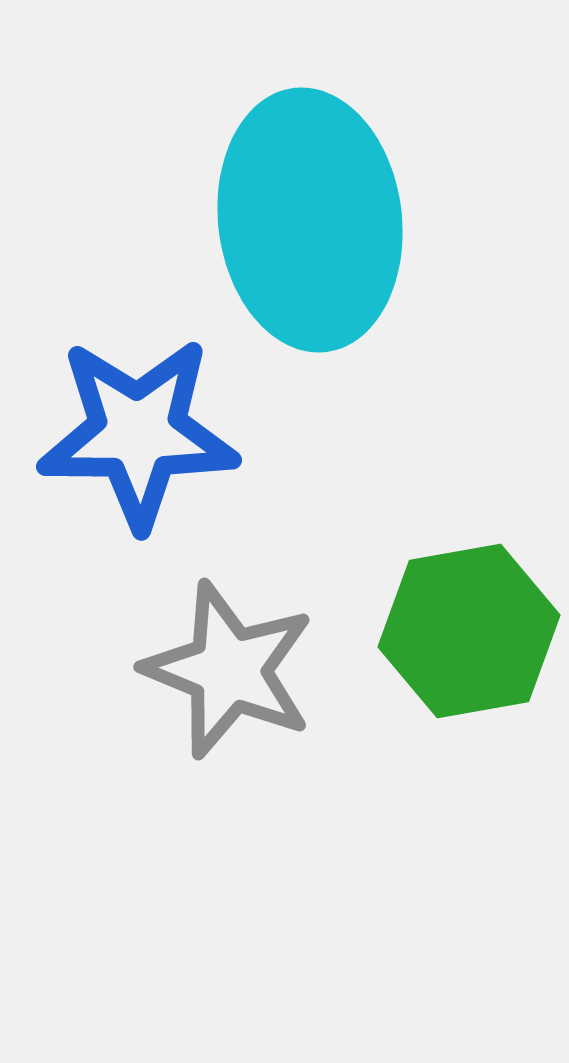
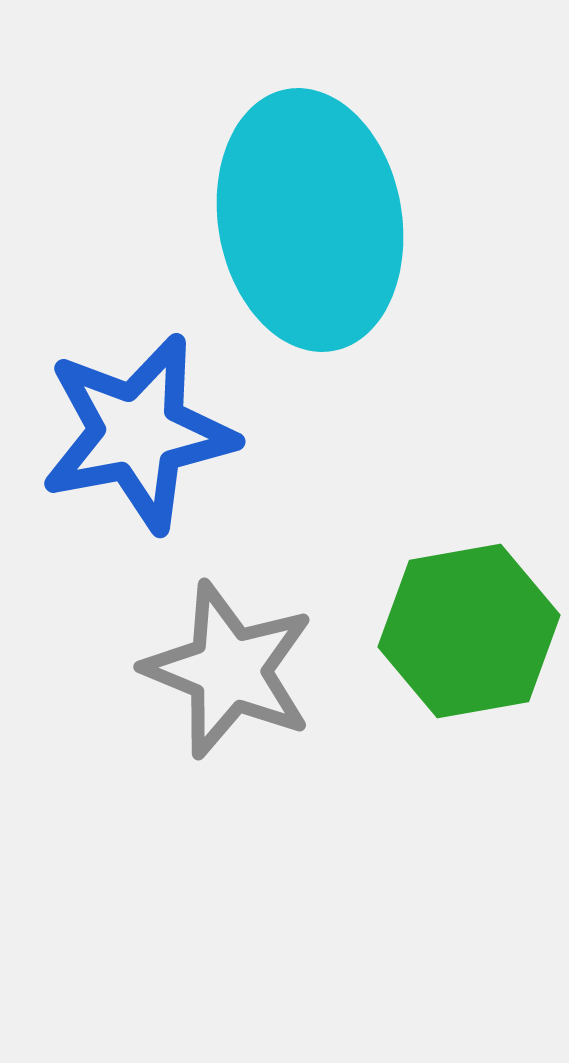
cyan ellipse: rotated 3 degrees counterclockwise
blue star: rotated 11 degrees counterclockwise
